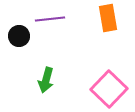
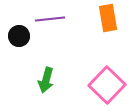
pink square: moved 2 px left, 4 px up
